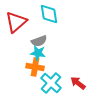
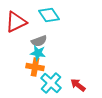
cyan diamond: moved 1 px down; rotated 25 degrees counterclockwise
red triangle: rotated 15 degrees clockwise
red arrow: moved 2 px down
